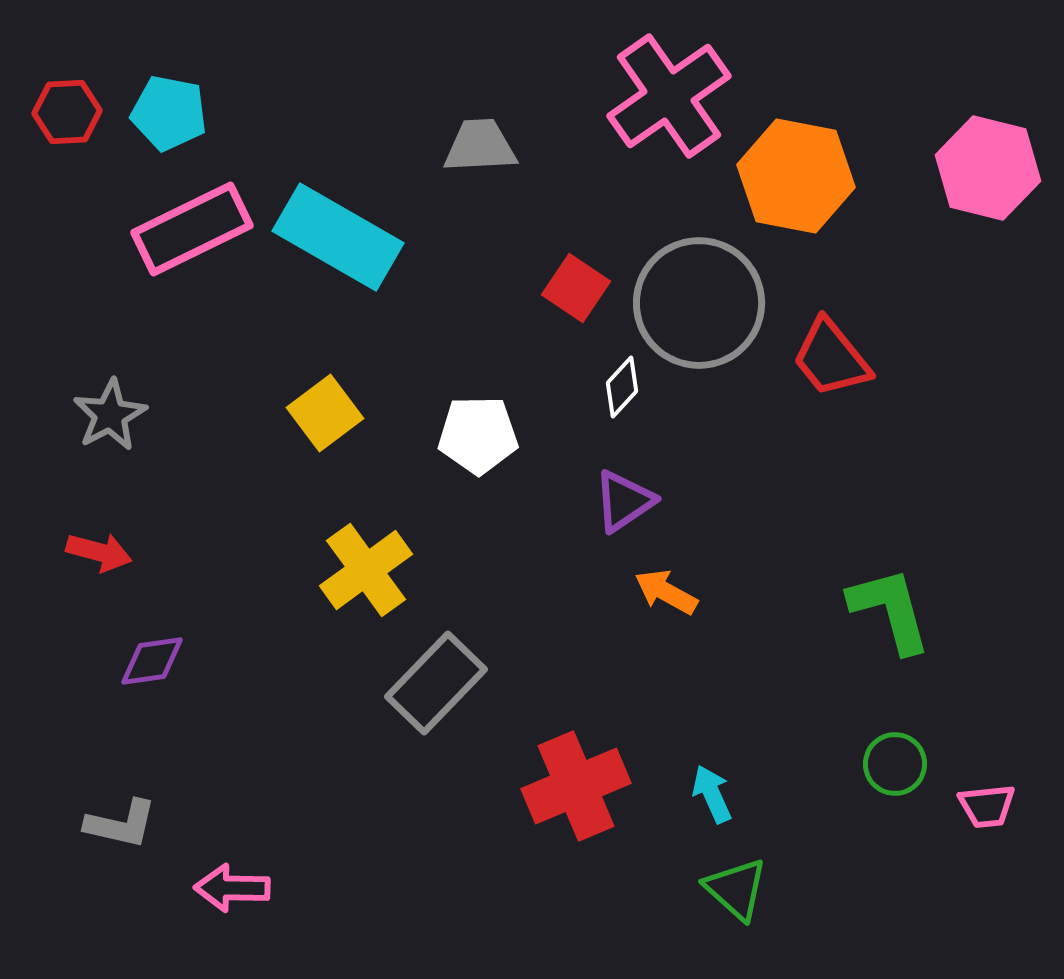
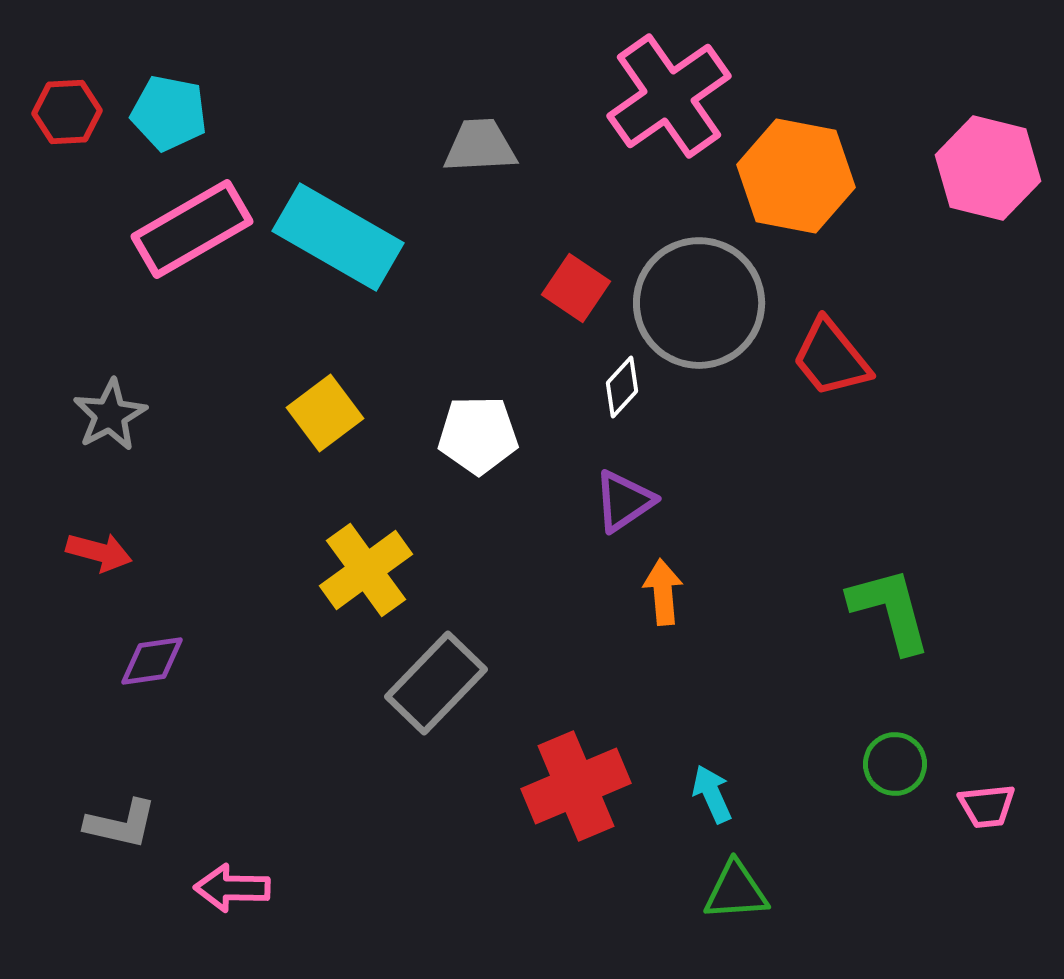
pink rectangle: rotated 4 degrees counterclockwise
orange arrow: moved 3 px left; rotated 56 degrees clockwise
green triangle: moved 2 px down; rotated 46 degrees counterclockwise
